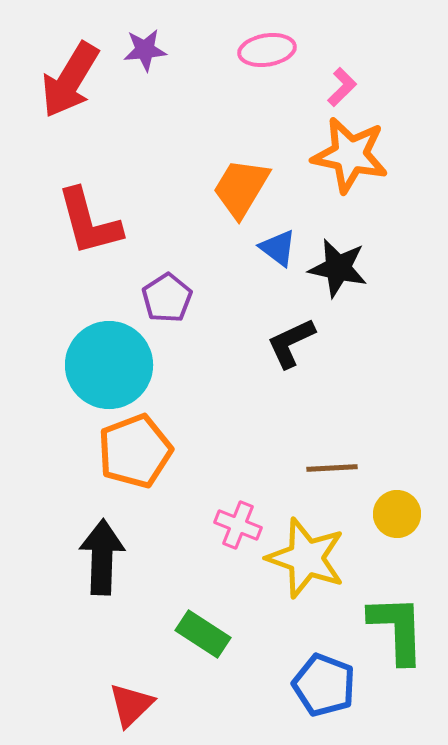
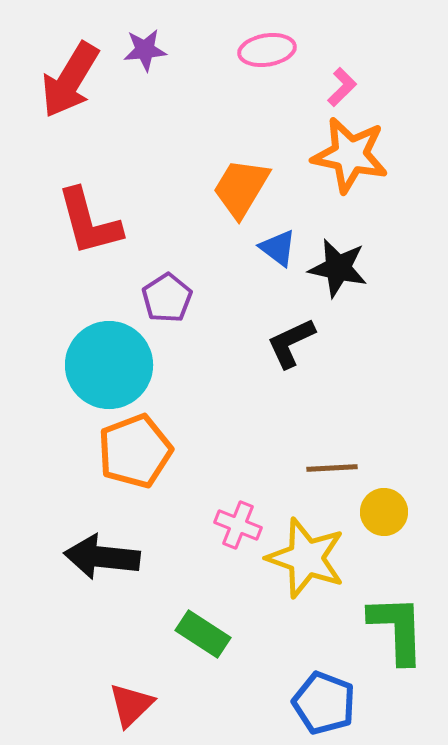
yellow circle: moved 13 px left, 2 px up
black arrow: rotated 86 degrees counterclockwise
blue pentagon: moved 18 px down
